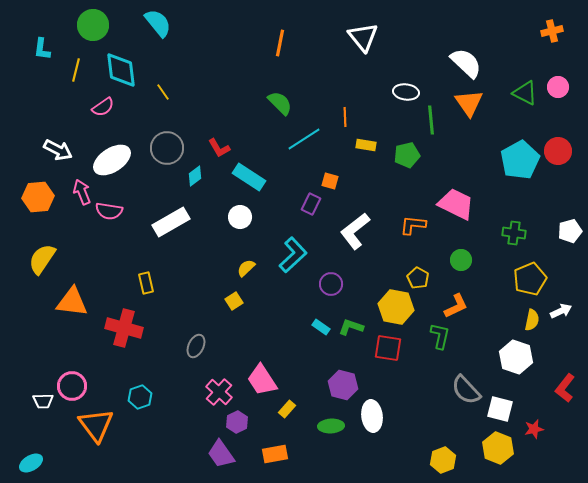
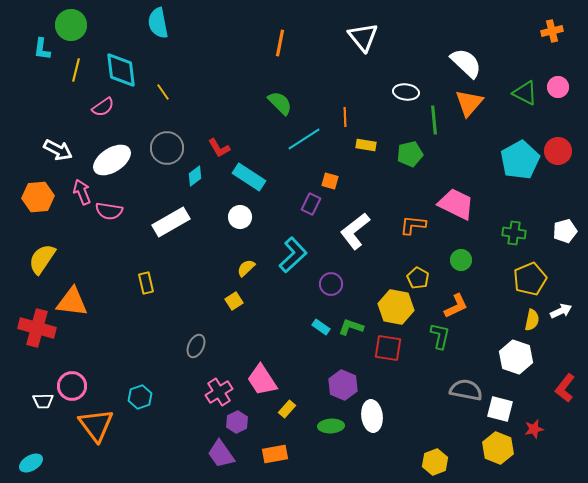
cyan semicircle at (158, 23): rotated 152 degrees counterclockwise
green circle at (93, 25): moved 22 px left
orange triangle at (469, 103): rotated 16 degrees clockwise
green line at (431, 120): moved 3 px right
green pentagon at (407, 155): moved 3 px right, 1 px up
white pentagon at (570, 231): moved 5 px left
red cross at (124, 328): moved 87 px left
purple hexagon at (343, 385): rotated 8 degrees clockwise
gray semicircle at (466, 390): rotated 144 degrees clockwise
pink cross at (219, 392): rotated 16 degrees clockwise
yellow hexagon at (443, 460): moved 8 px left, 2 px down
